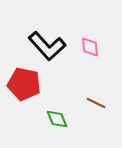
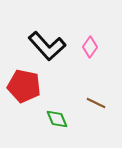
pink diamond: rotated 40 degrees clockwise
red pentagon: moved 2 px down
